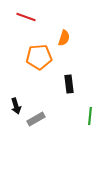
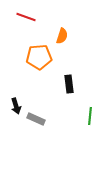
orange semicircle: moved 2 px left, 2 px up
gray rectangle: rotated 54 degrees clockwise
